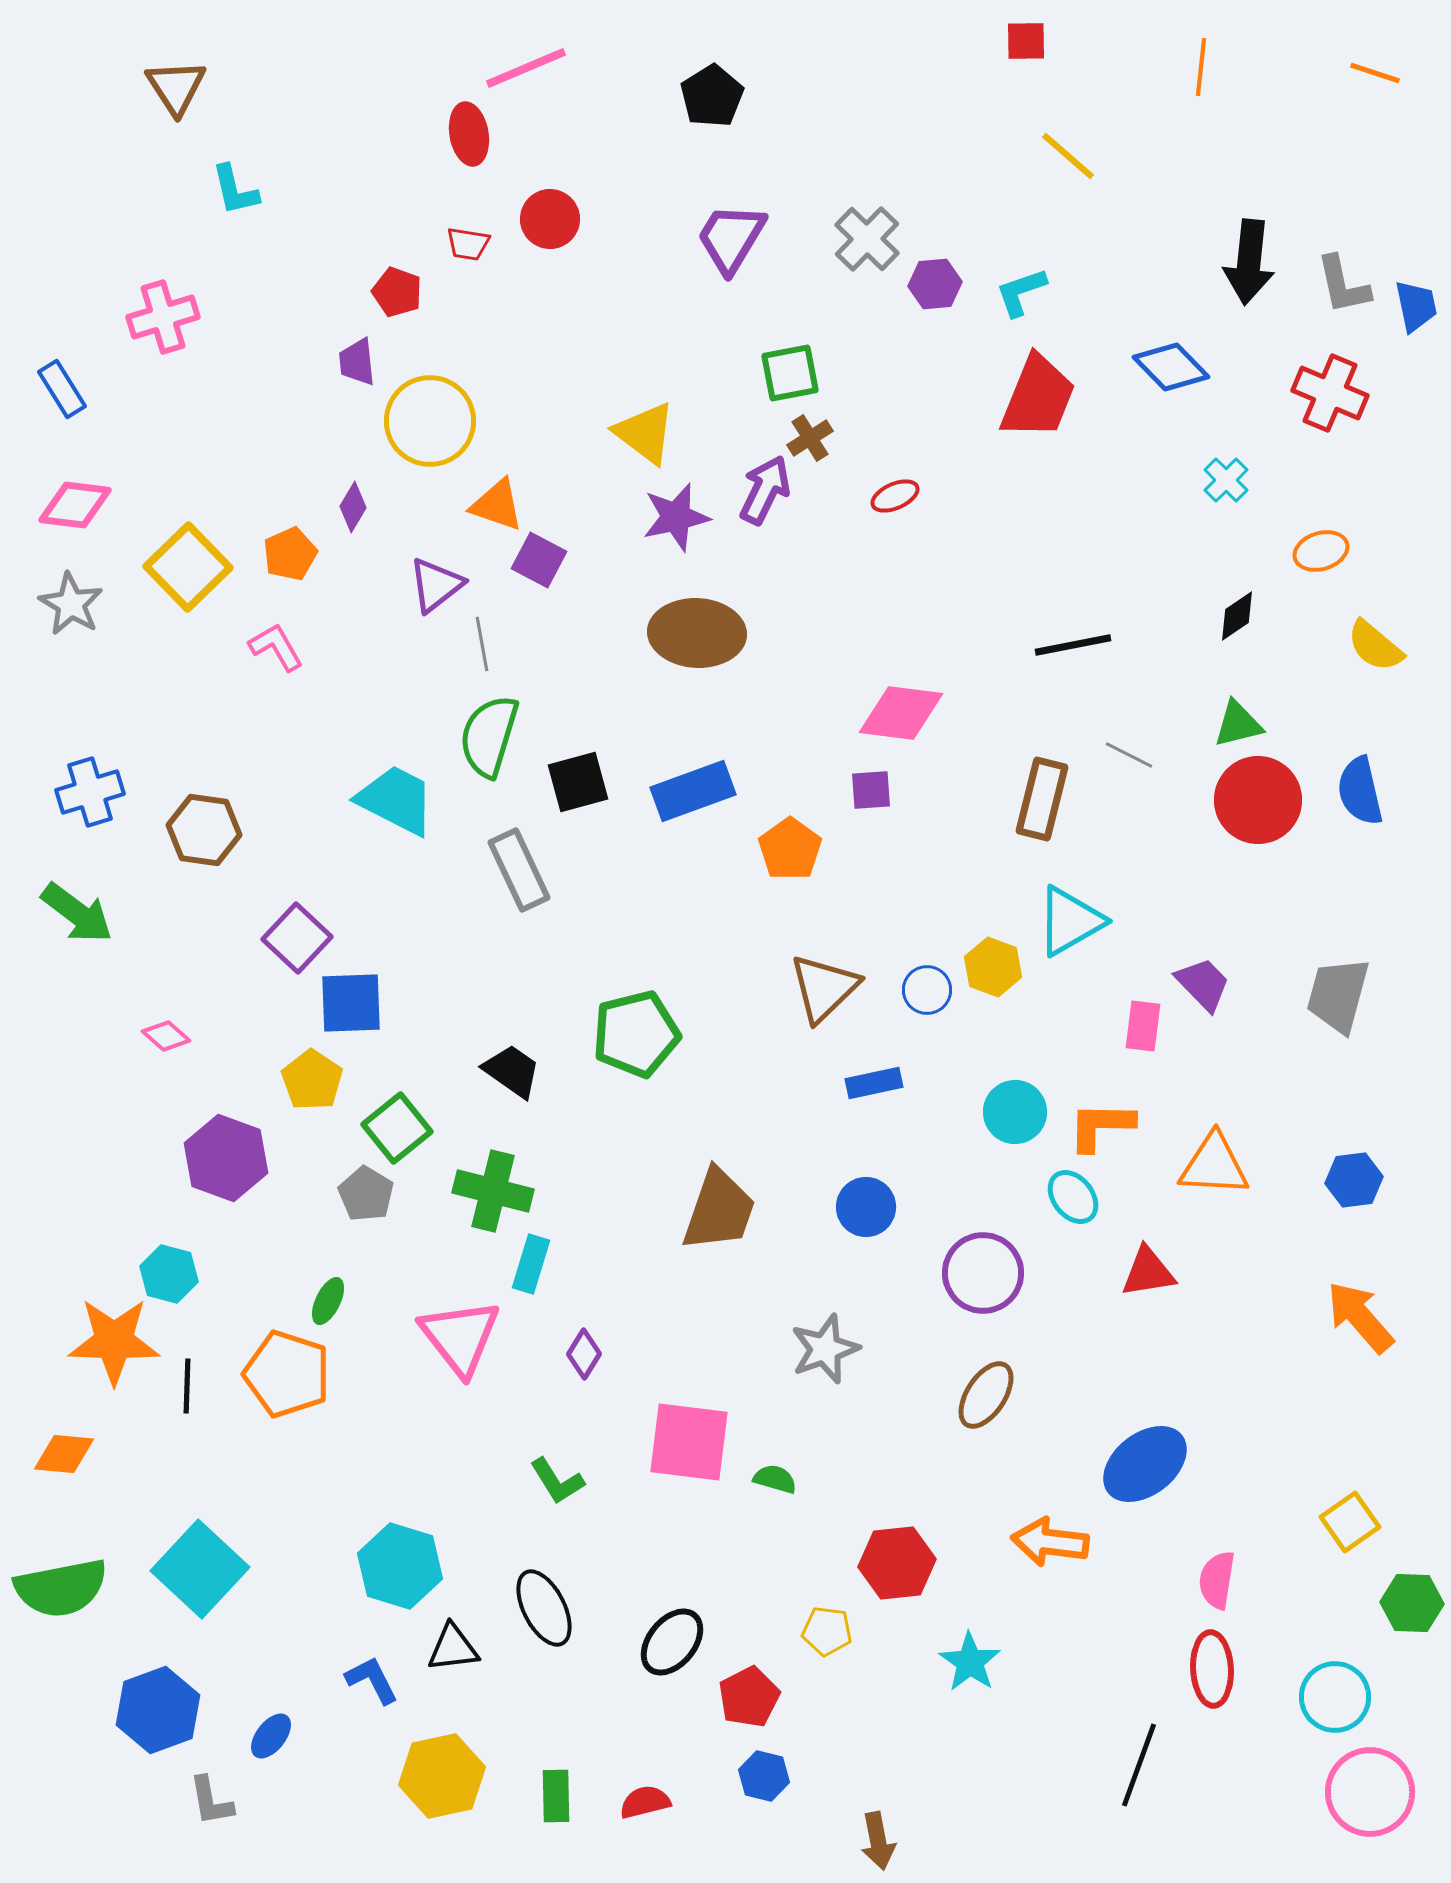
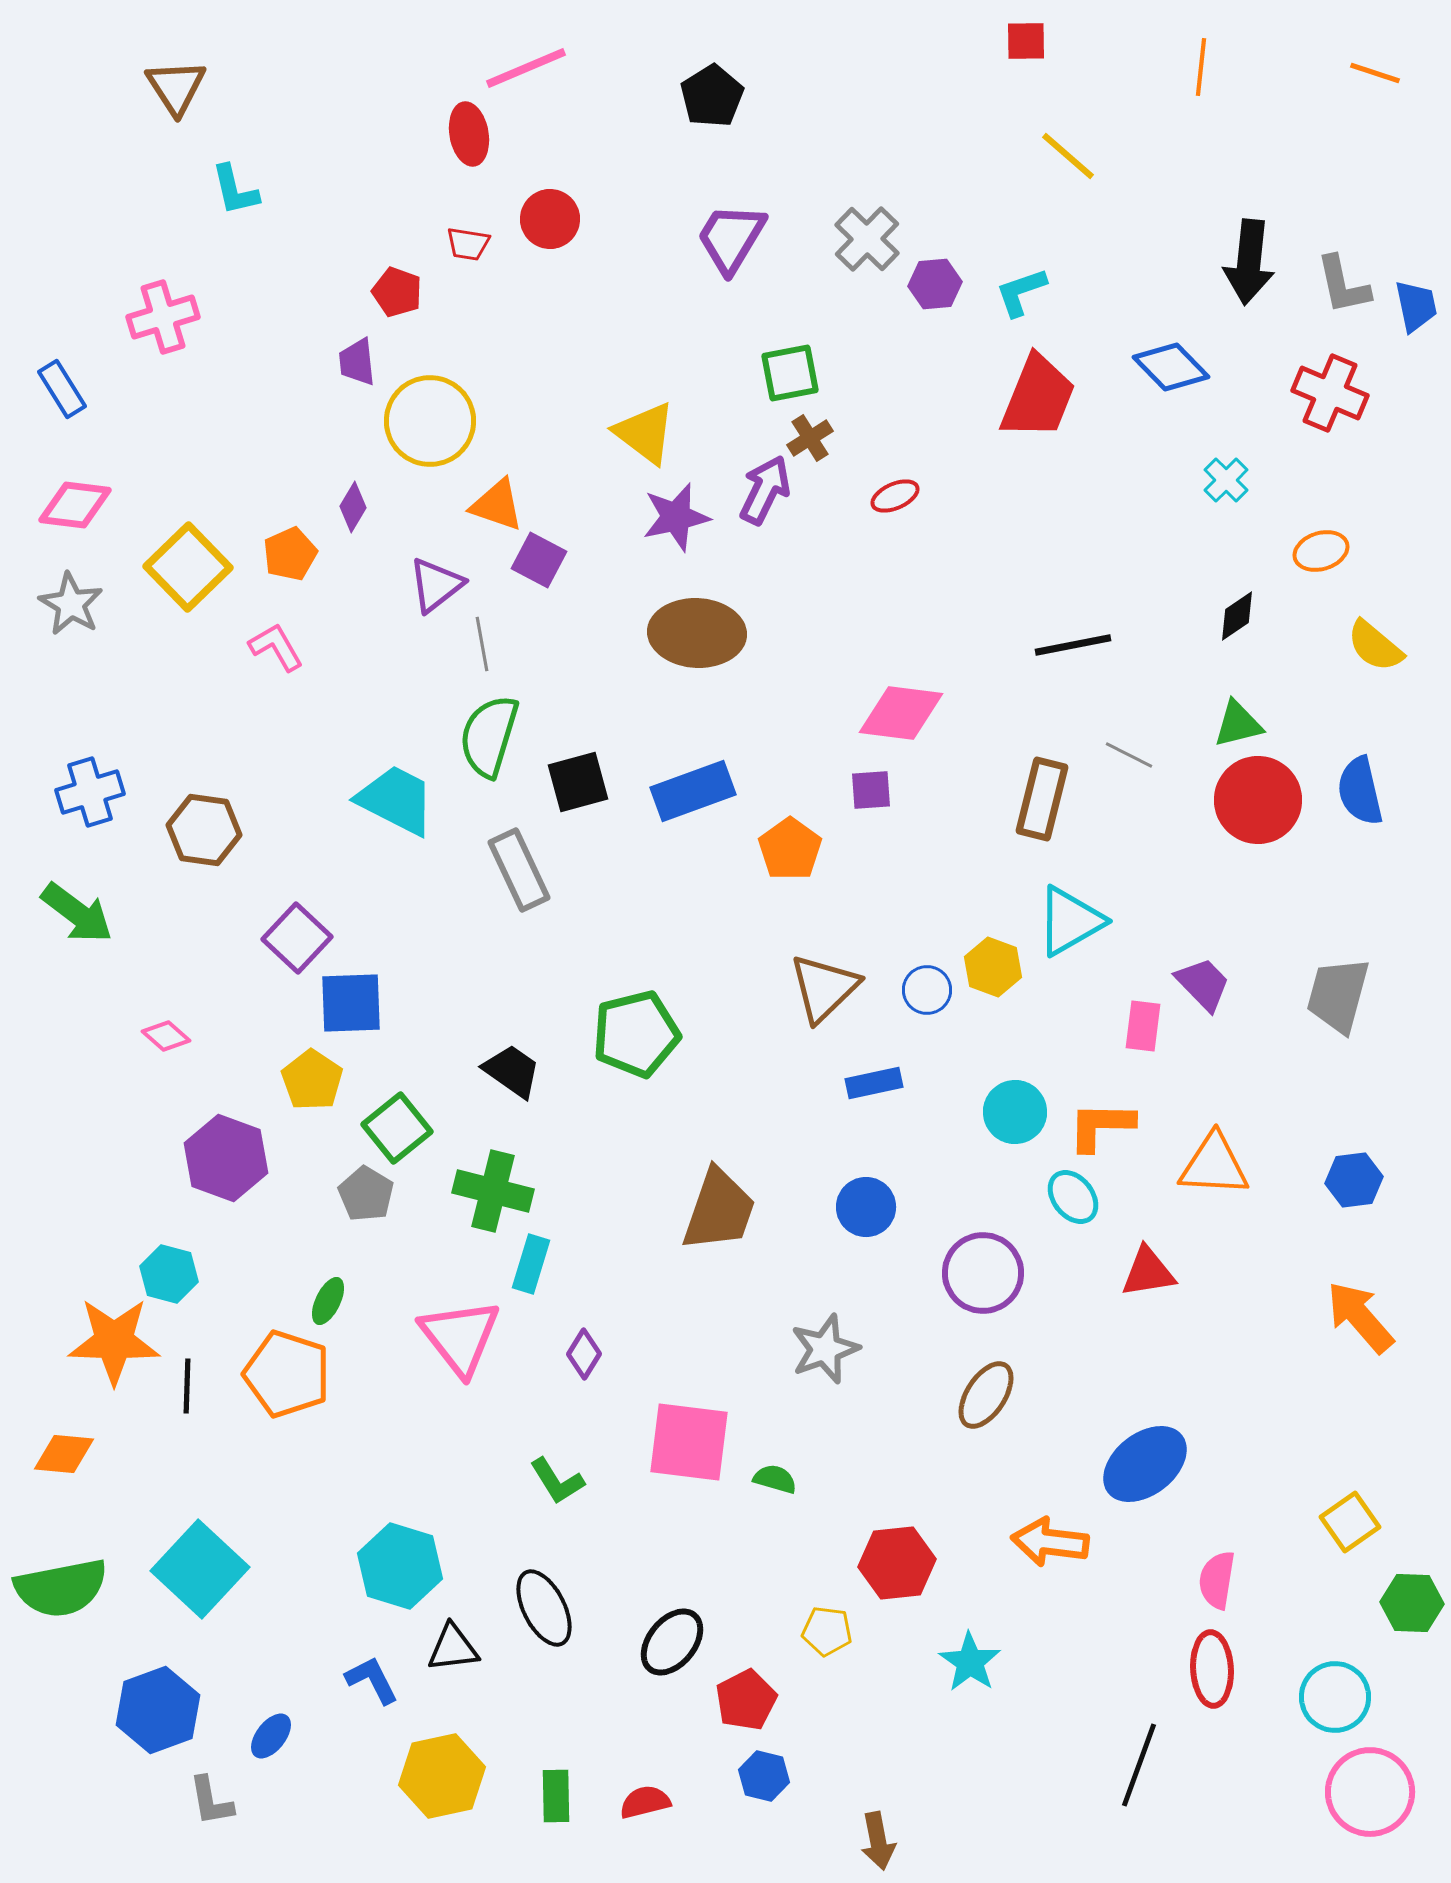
red pentagon at (749, 1697): moved 3 px left, 3 px down
